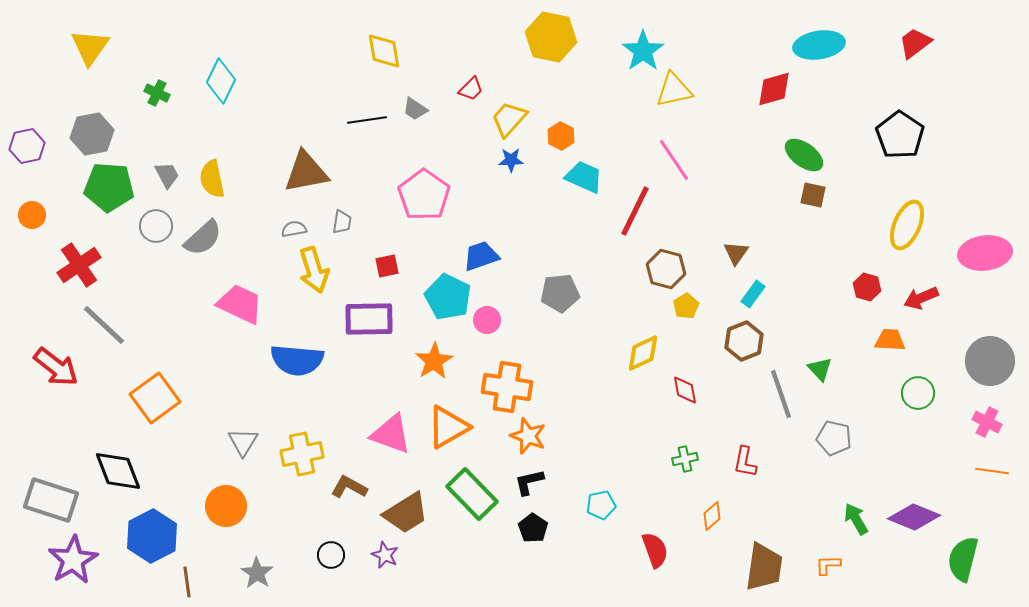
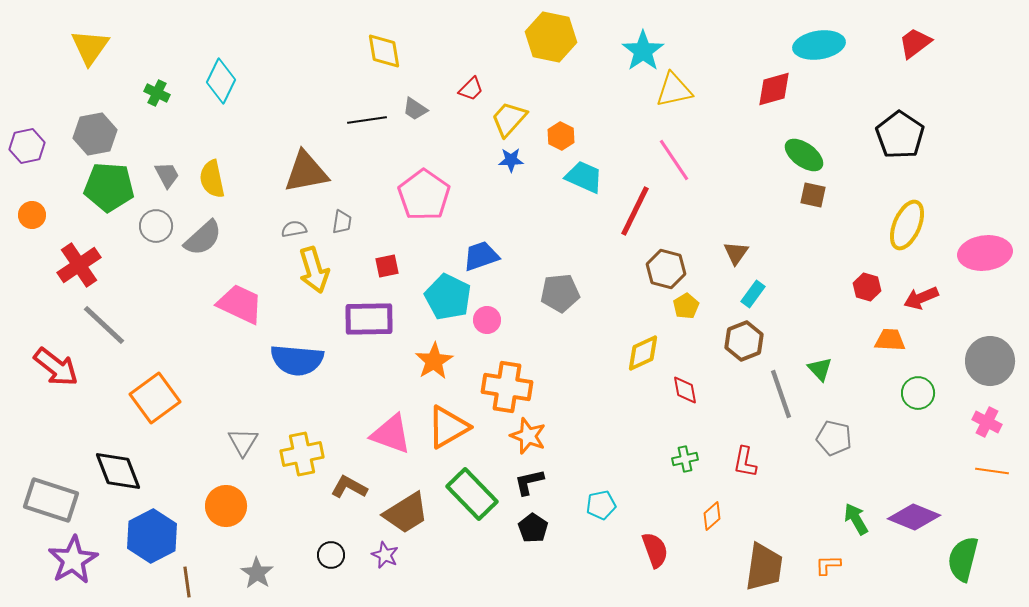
gray hexagon at (92, 134): moved 3 px right
